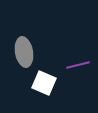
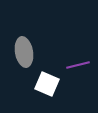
white square: moved 3 px right, 1 px down
